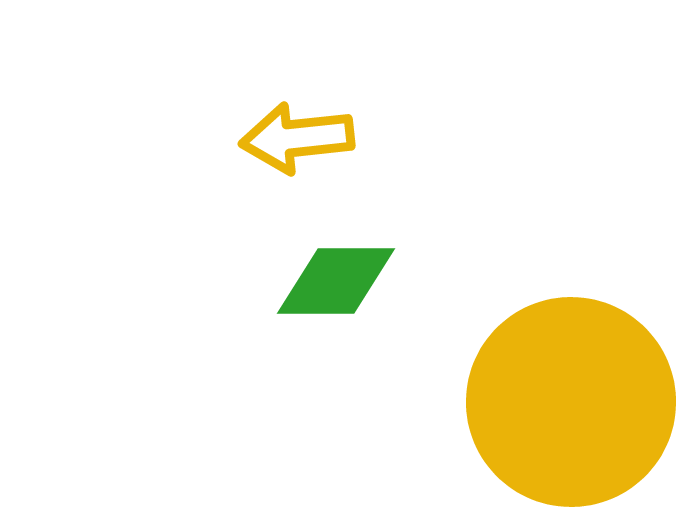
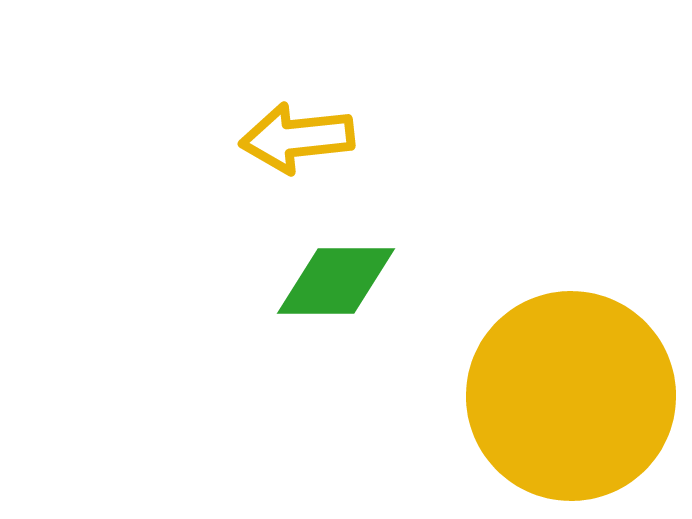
yellow circle: moved 6 px up
